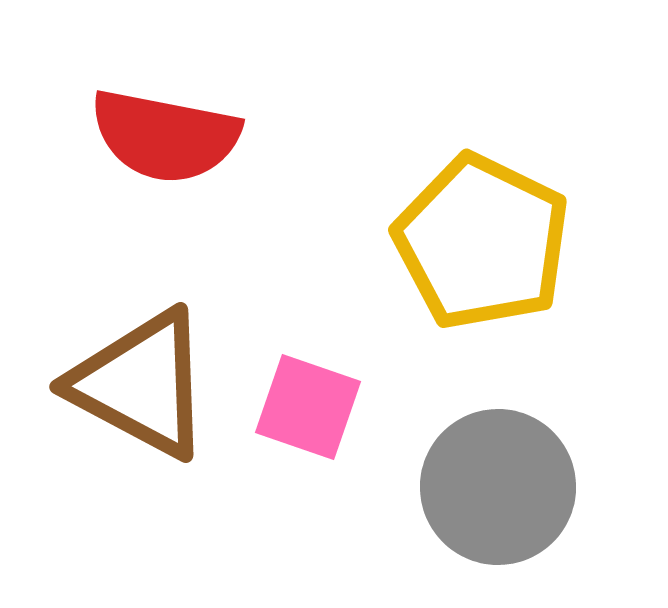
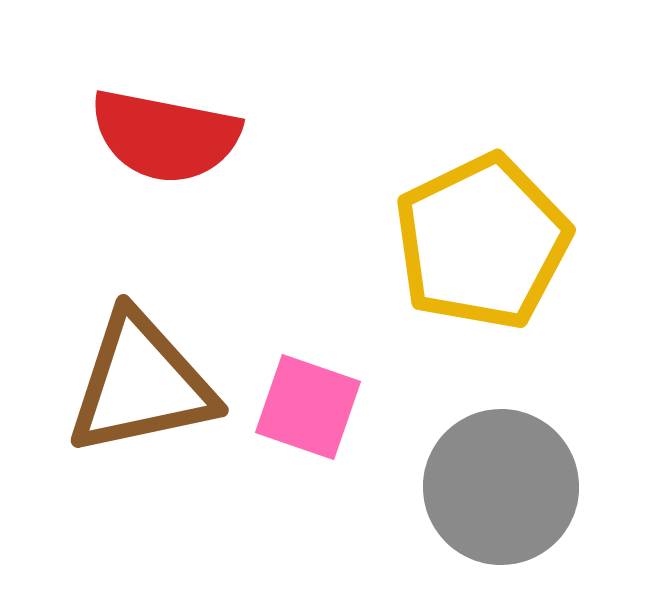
yellow pentagon: rotated 20 degrees clockwise
brown triangle: rotated 40 degrees counterclockwise
gray circle: moved 3 px right
